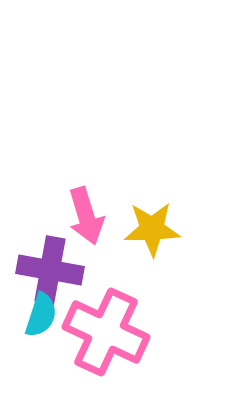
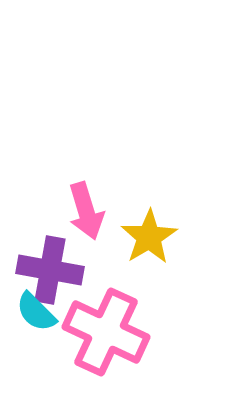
pink arrow: moved 5 px up
yellow star: moved 3 px left, 8 px down; rotated 30 degrees counterclockwise
cyan semicircle: moved 5 px left, 3 px up; rotated 117 degrees clockwise
